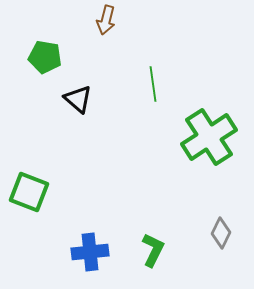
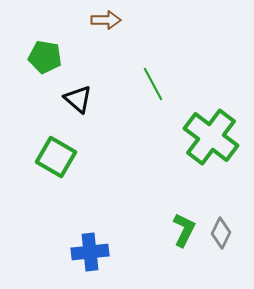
brown arrow: rotated 104 degrees counterclockwise
green line: rotated 20 degrees counterclockwise
green cross: moved 2 px right; rotated 20 degrees counterclockwise
green square: moved 27 px right, 35 px up; rotated 9 degrees clockwise
green L-shape: moved 31 px right, 20 px up
